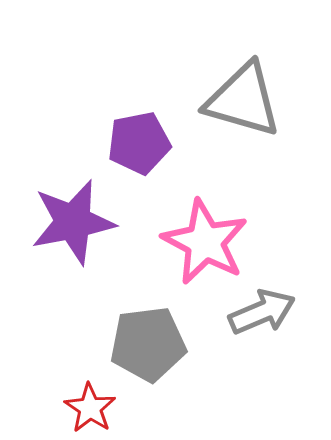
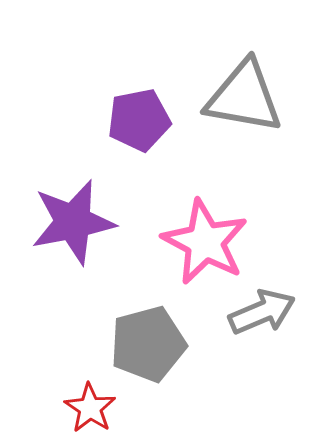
gray triangle: moved 1 px right, 3 px up; rotated 6 degrees counterclockwise
purple pentagon: moved 23 px up
gray pentagon: rotated 8 degrees counterclockwise
